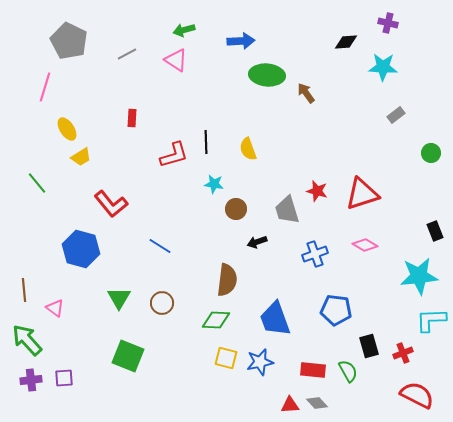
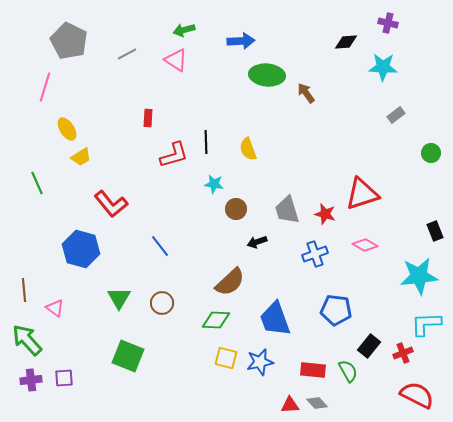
red rectangle at (132, 118): moved 16 px right
green line at (37, 183): rotated 15 degrees clockwise
red star at (317, 191): moved 8 px right, 23 px down
blue line at (160, 246): rotated 20 degrees clockwise
brown semicircle at (227, 280): moved 3 px right, 2 px down; rotated 40 degrees clockwise
cyan L-shape at (431, 320): moved 5 px left, 4 px down
black rectangle at (369, 346): rotated 55 degrees clockwise
